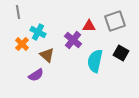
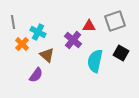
gray line: moved 5 px left, 10 px down
purple semicircle: rotated 21 degrees counterclockwise
